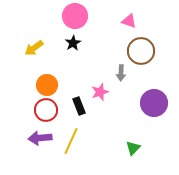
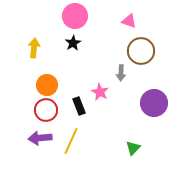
yellow arrow: rotated 132 degrees clockwise
pink star: rotated 24 degrees counterclockwise
